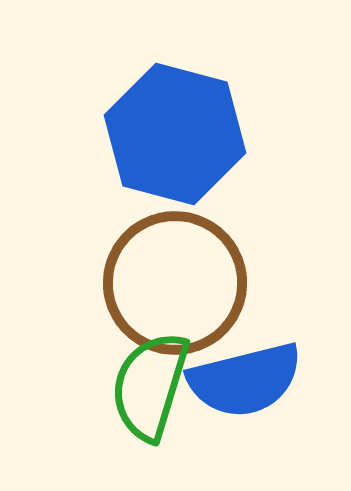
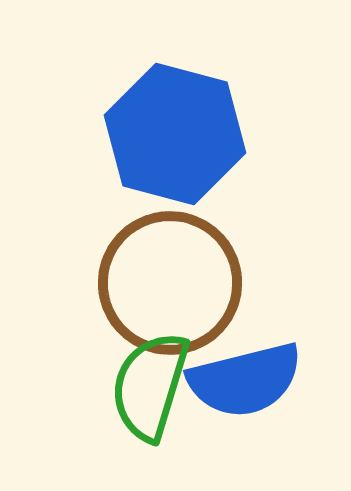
brown circle: moved 5 px left
